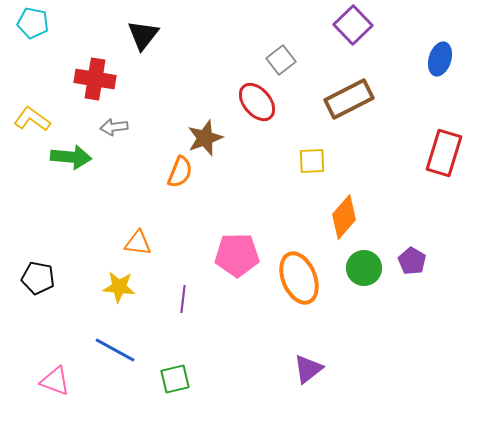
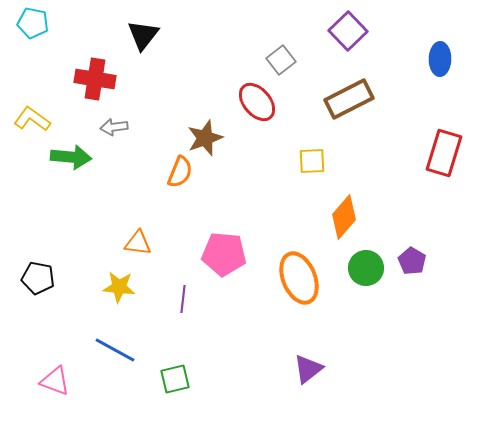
purple square: moved 5 px left, 6 px down
blue ellipse: rotated 16 degrees counterclockwise
pink pentagon: moved 13 px left, 1 px up; rotated 6 degrees clockwise
green circle: moved 2 px right
